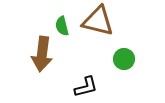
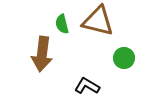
green semicircle: moved 2 px up
green circle: moved 1 px up
black L-shape: moved 1 px right, 1 px up; rotated 135 degrees counterclockwise
